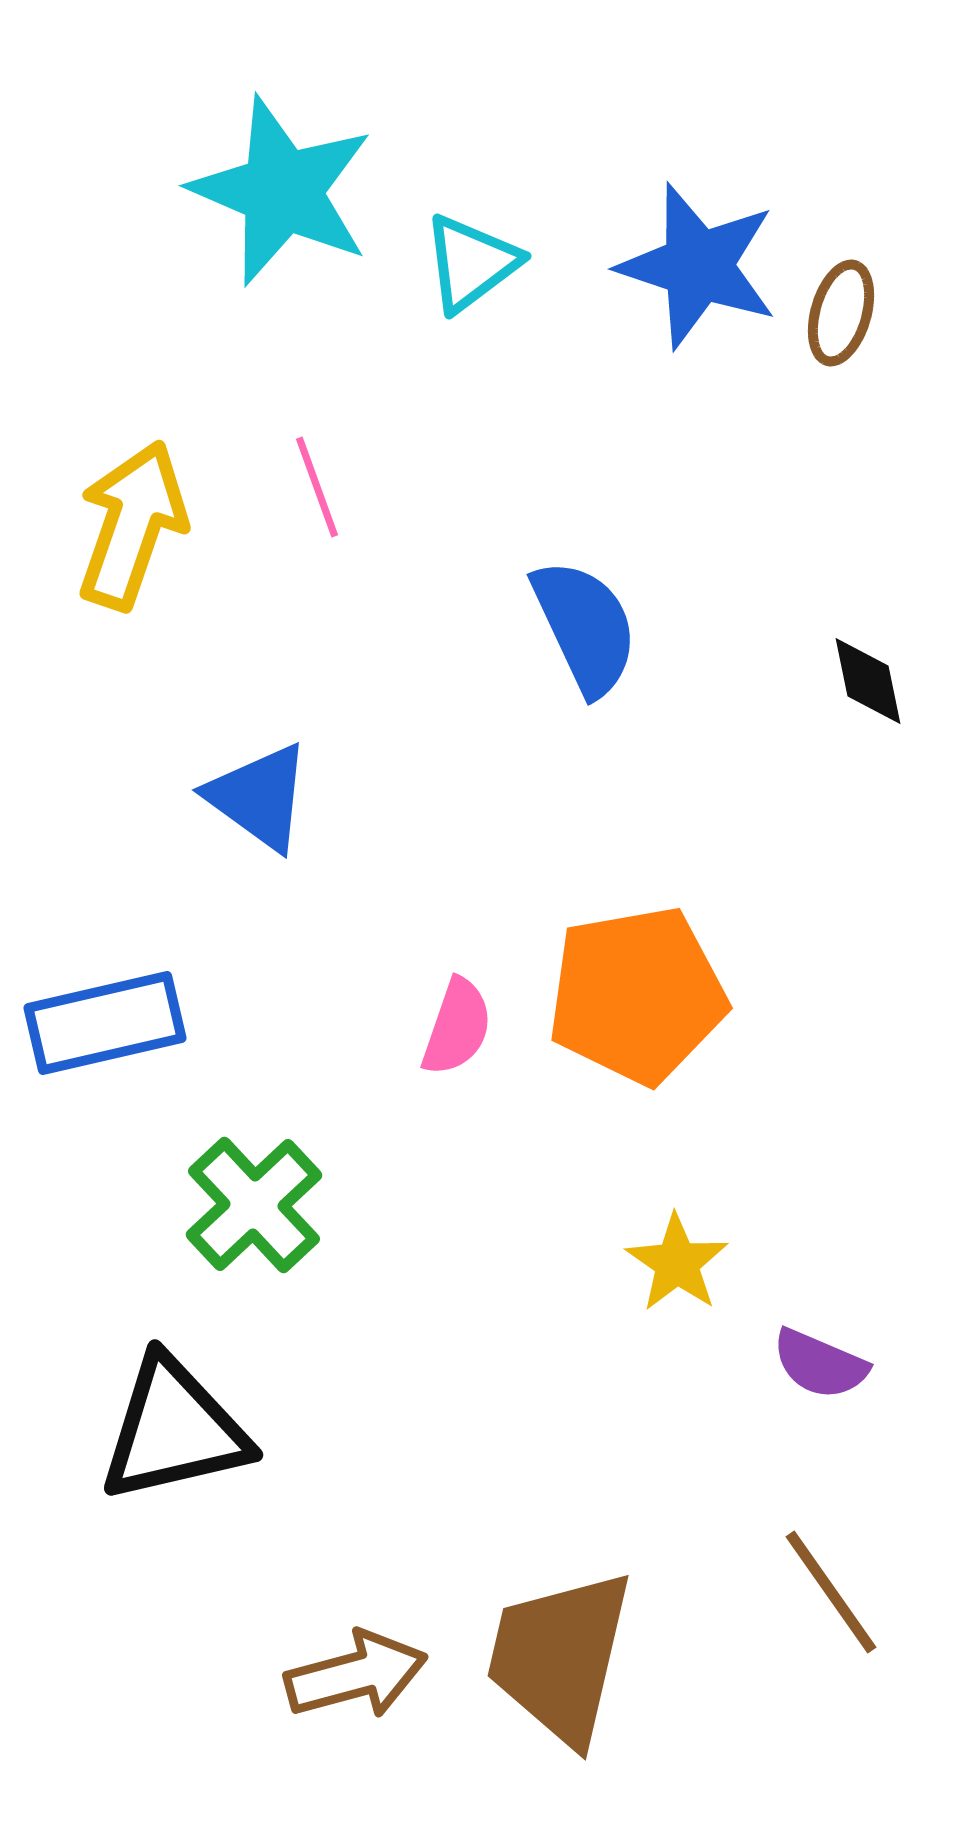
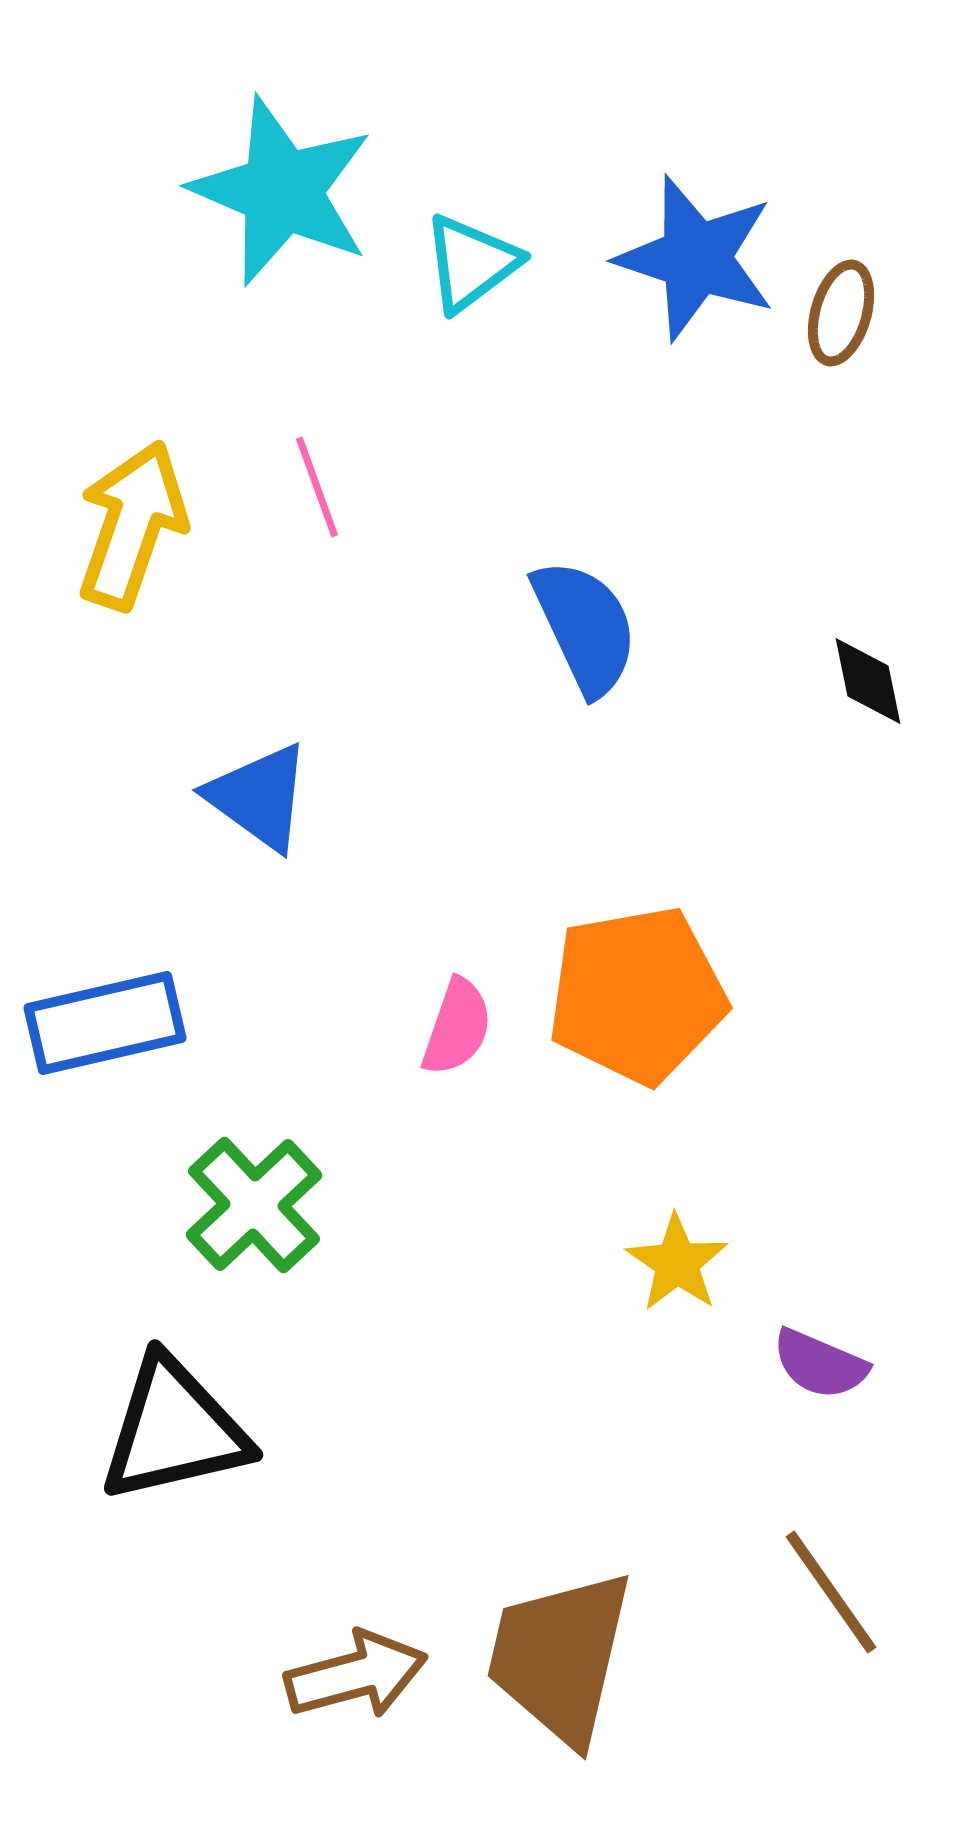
blue star: moved 2 px left, 8 px up
